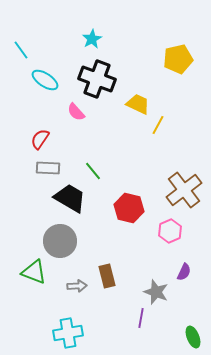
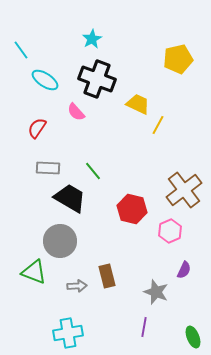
red semicircle: moved 3 px left, 11 px up
red hexagon: moved 3 px right, 1 px down
purple semicircle: moved 2 px up
purple line: moved 3 px right, 9 px down
